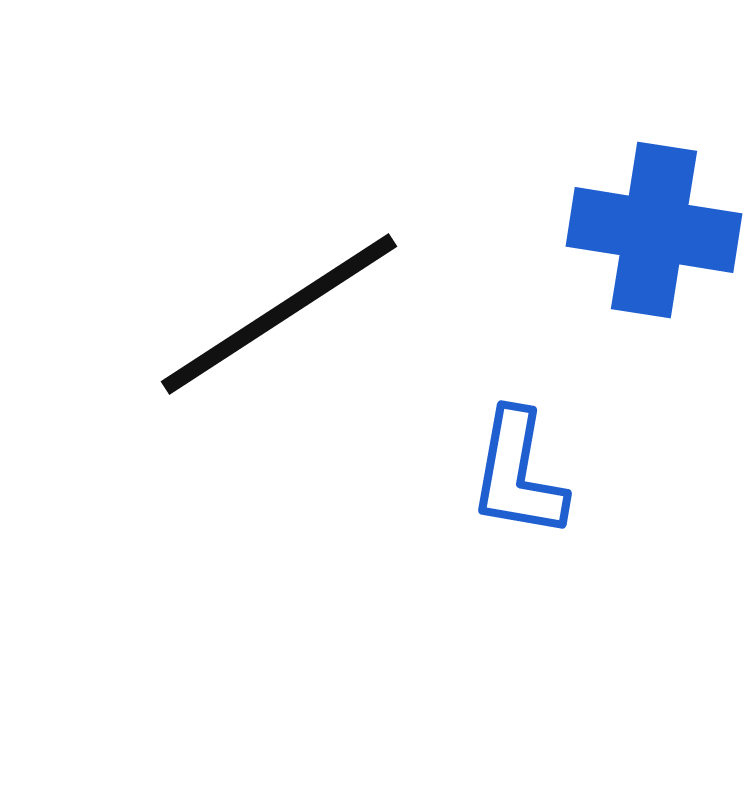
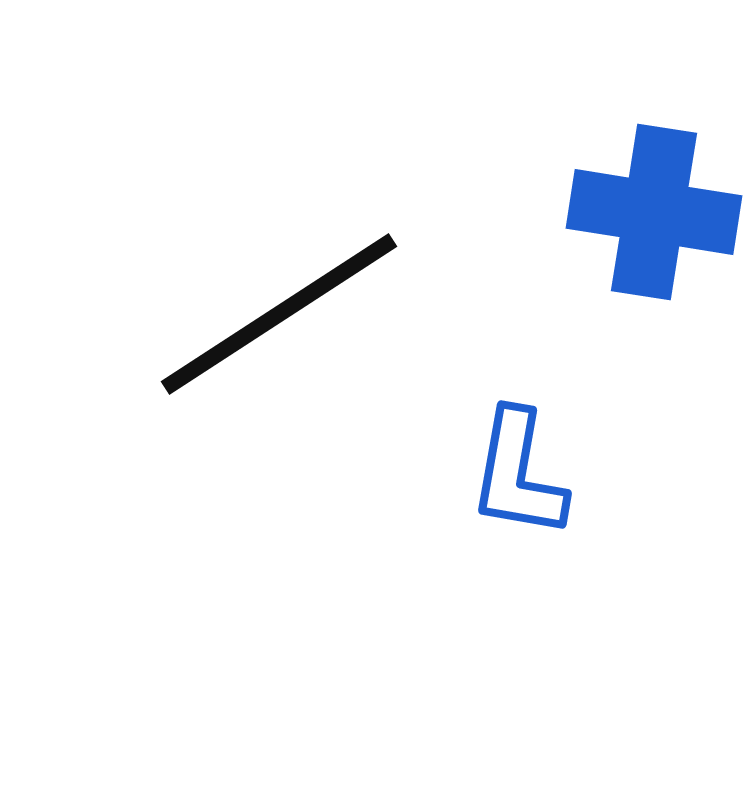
blue cross: moved 18 px up
